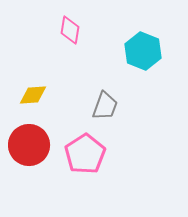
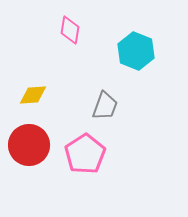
cyan hexagon: moved 7 px left
